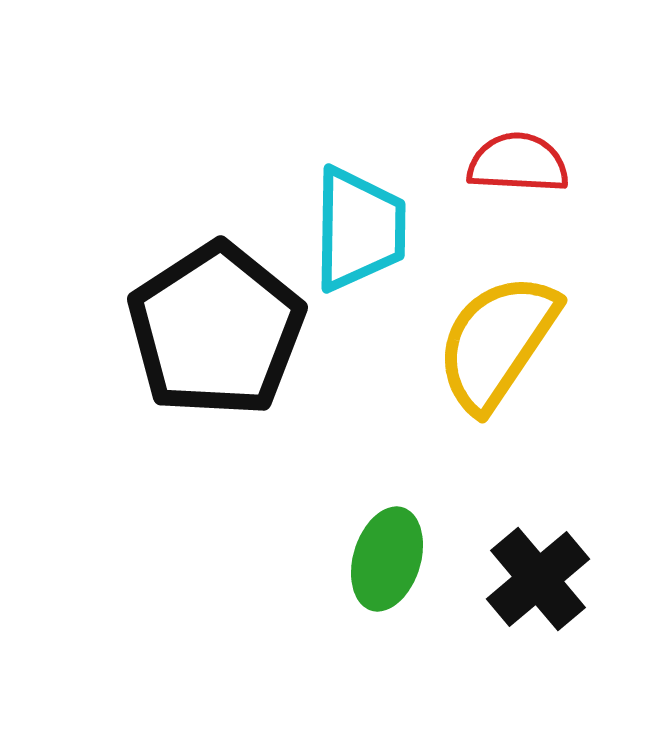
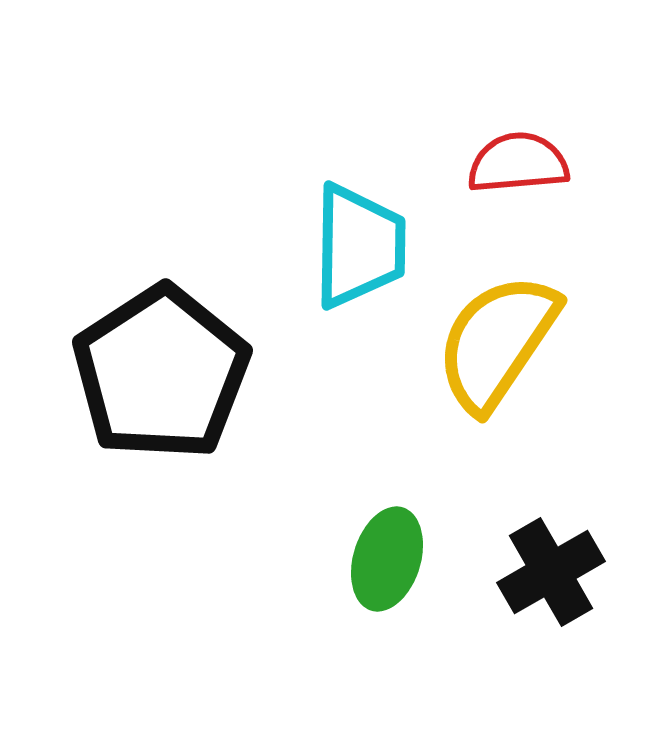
red semicircle: rotated 8 degrees counterclockwise
cyan trapezoid: moved 17 px down
black pentagon: moved 55 px left, 43 px down
black cross: moved 13 px right, 7 px up; rotated 10 degrees clockwise
